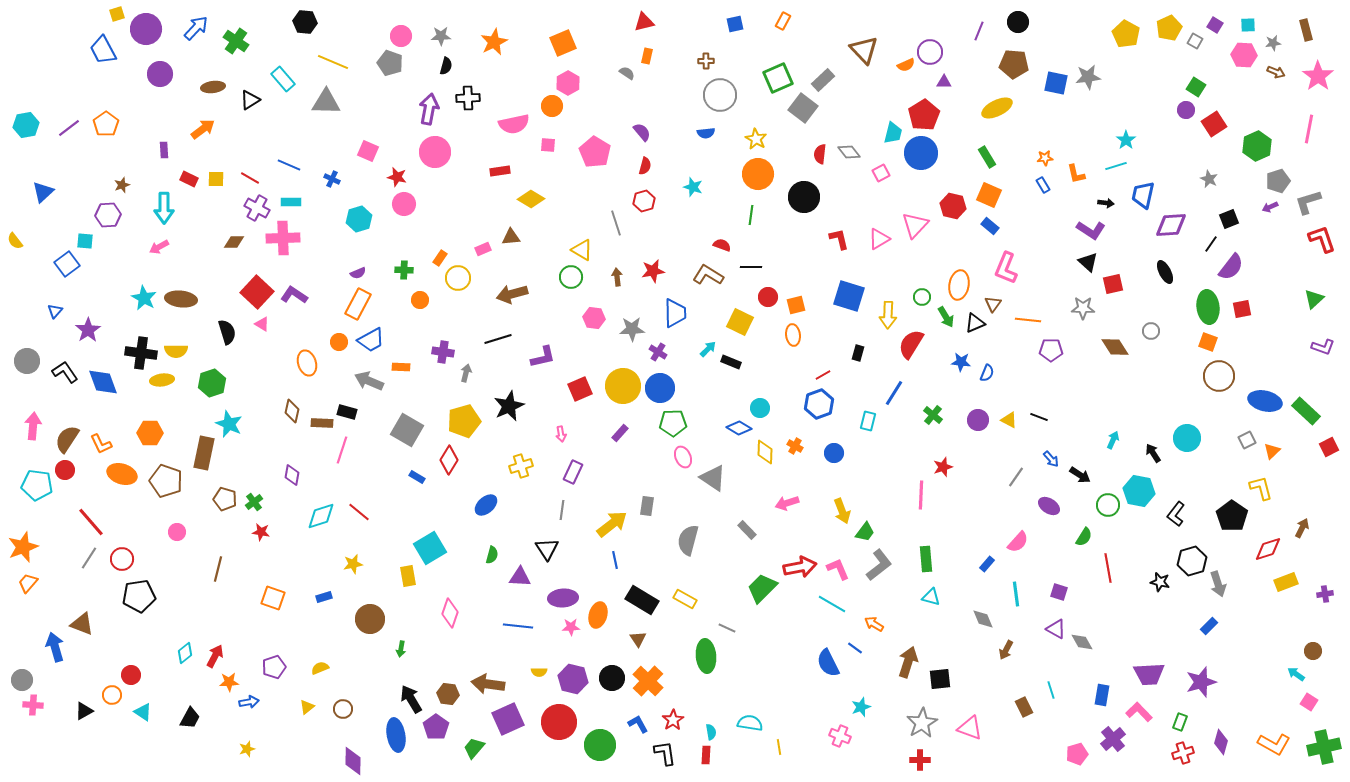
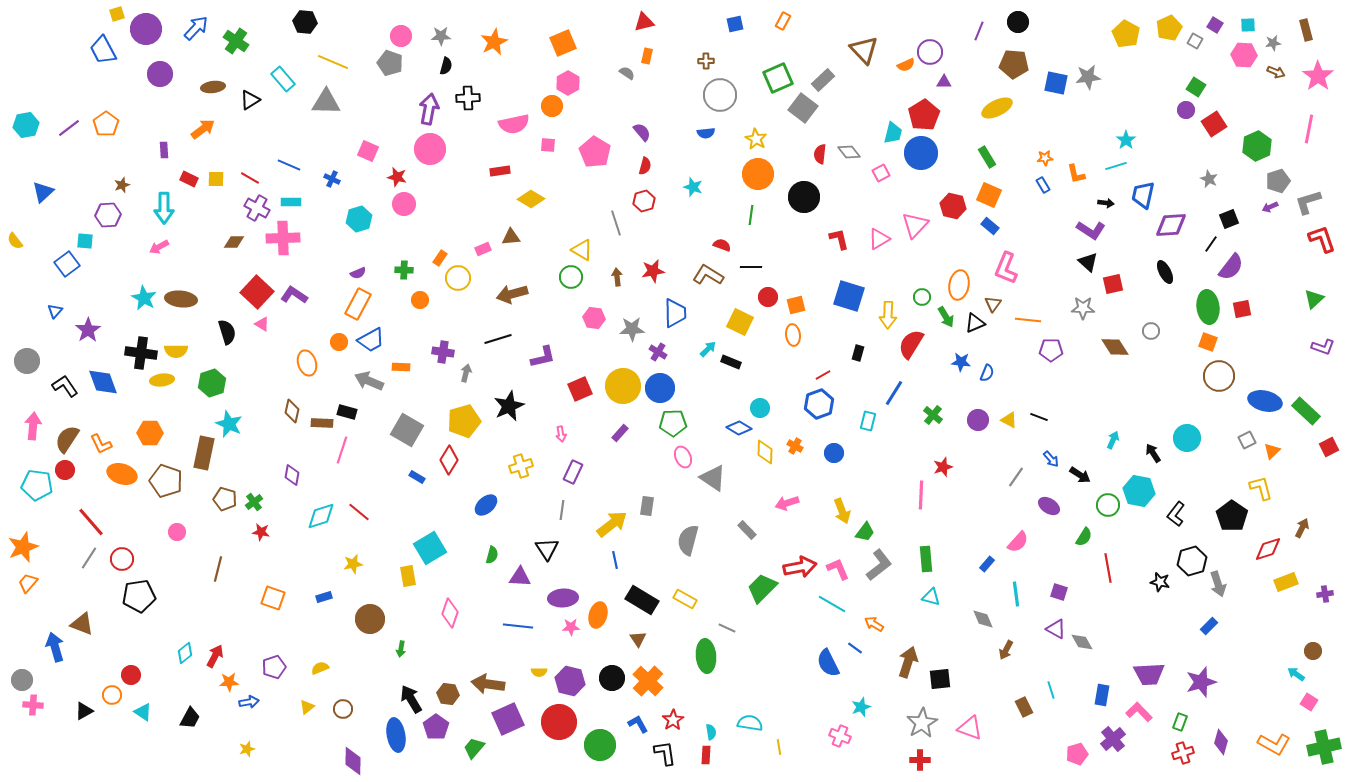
pink circle at (435, 152): moved 5 px left, 3 px up
black L-shape at (65, 372): moved 14 px down
purple hexagon at (573, 679): moved 3 px left, 2 px down
